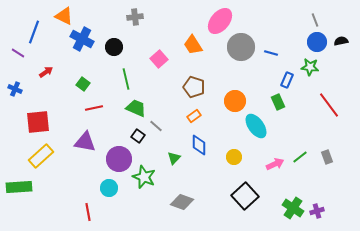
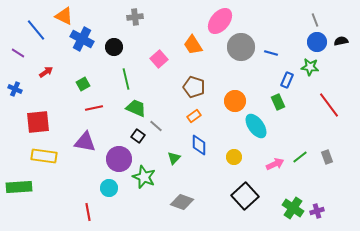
blue line at (34, 32): moved 2 px right, 2 px up; rotated 60 degrees counterclockwise
green square at (83, 84): rotated 24 degrees clockwise
yellow rectangle at (41, 156): moved 3 px right; rotated 50 degrees clockwise
